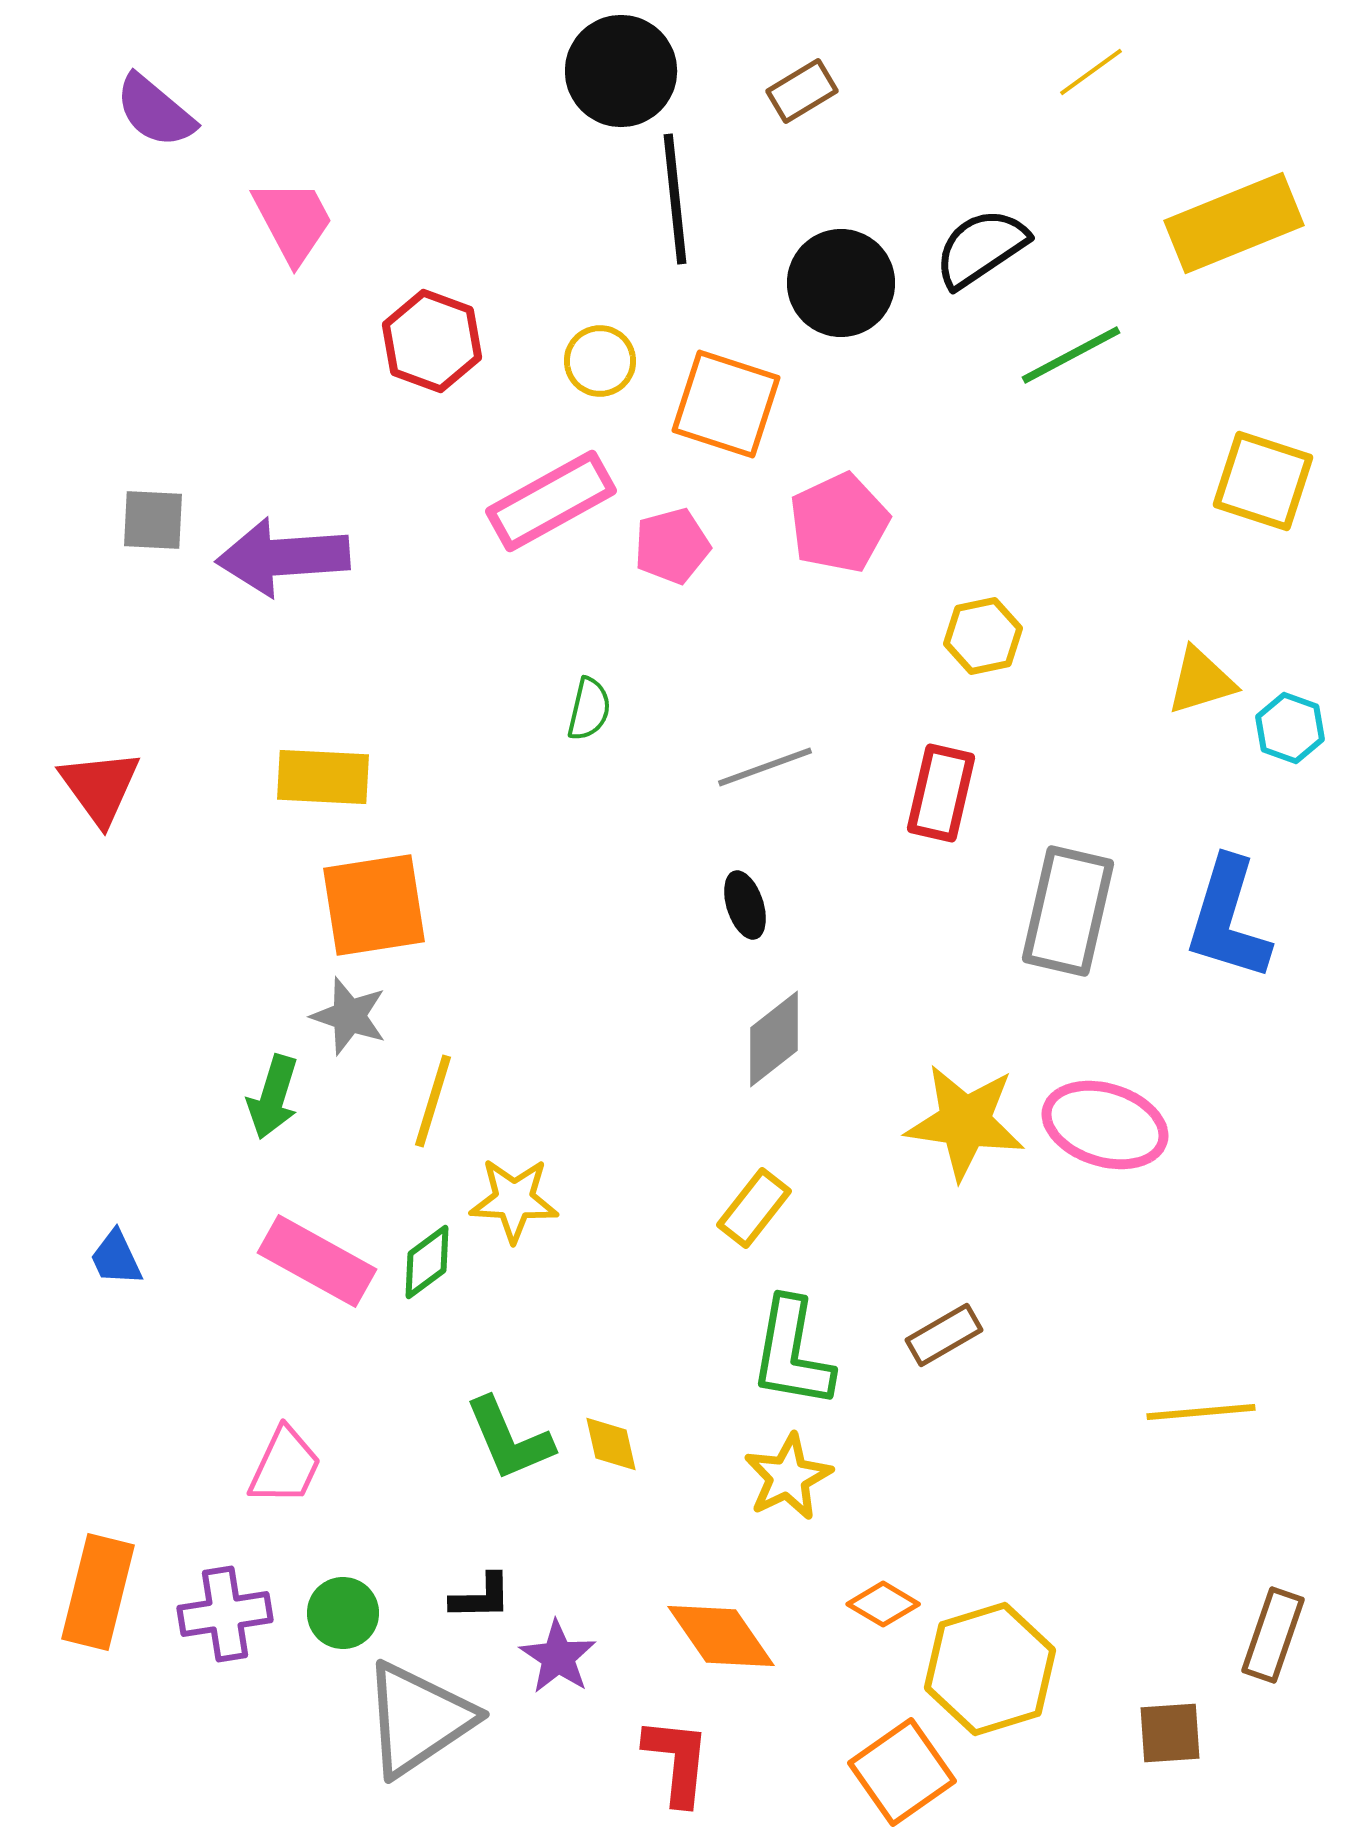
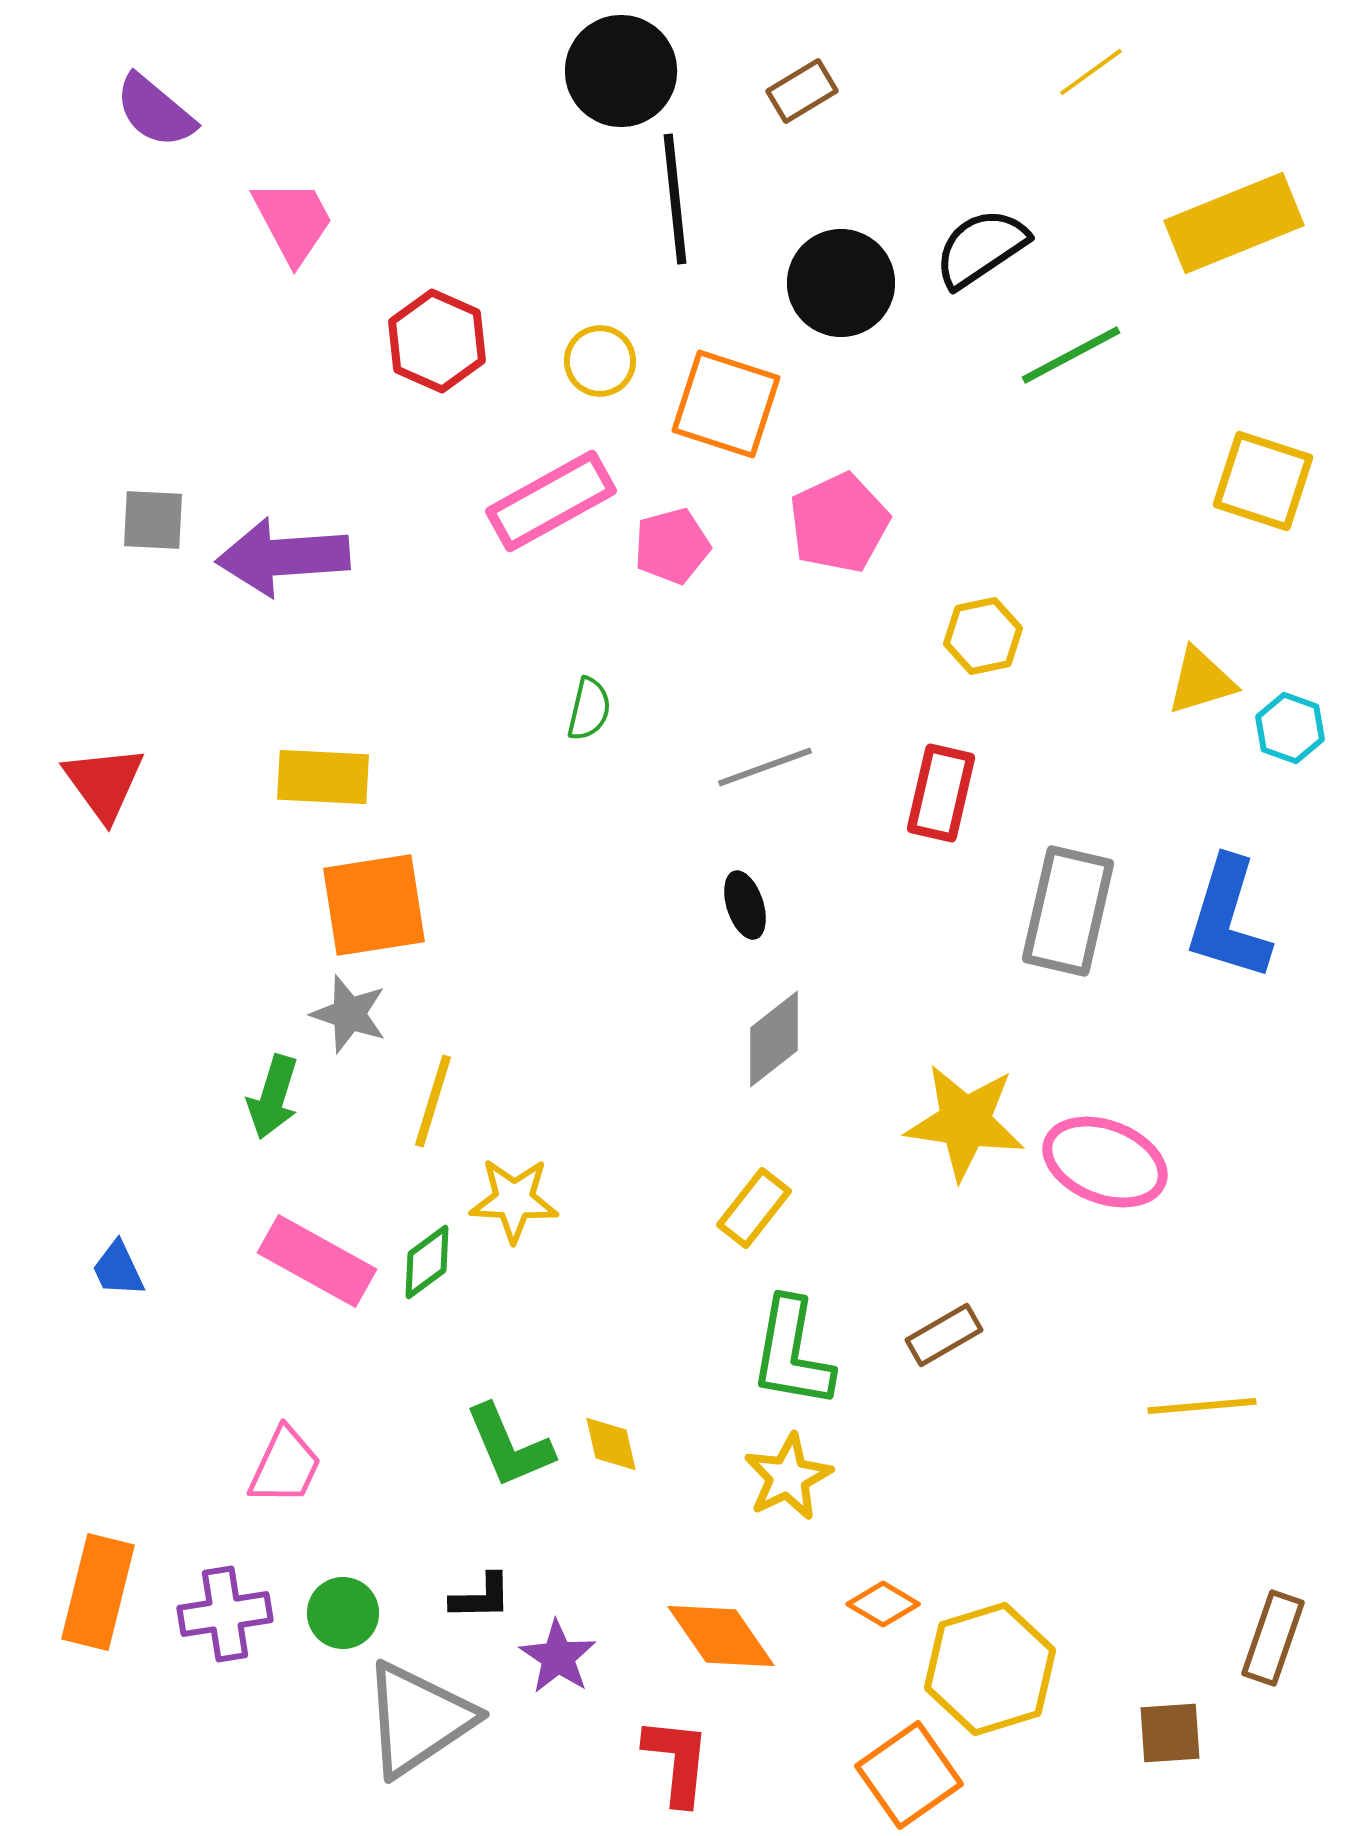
red hexagon at (432, 341): moved 5 px right; rotated 4 degrees clockwise
red triangle at (100, 787): moved 4 px right, 4 px up
gray star at (349, 1016): moved 2 px up
pink ellipse at (1105, 1125): moved 37 px down; rotated 4 degrees clockwise
blue trapezoid at (116, 1258): moved 2 px right, 11 px down
yellow line at (1201, 1412): moved 1 px right, 6 px up
green L-shape at (509, 1439): moved 7 px down
brown rectangle at (1273, 1635): moved 3 px down
orange square at (902, 1772): moved 7 px right, 3 px down
